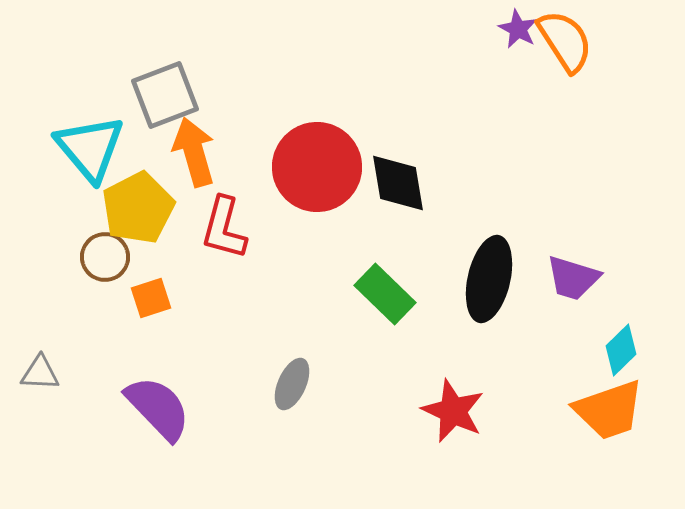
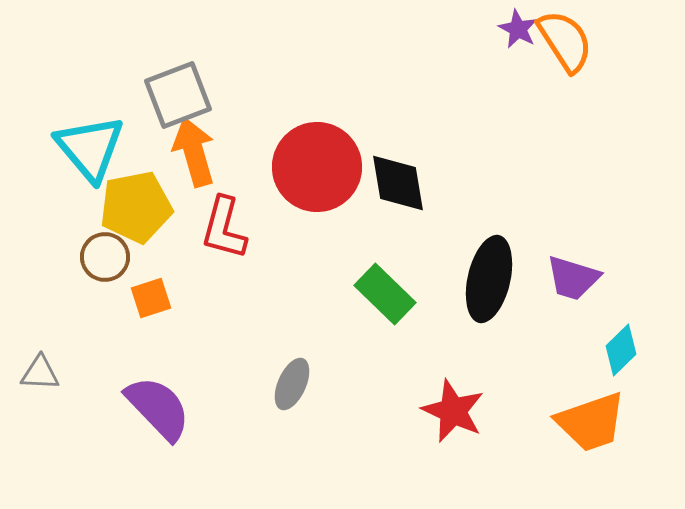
gray square: moved 13 px right
yellow pentagon: moved 2 px left, 1 px up; rotated 16 degrees clockwise
orange trapezoid: moved 18 px left, 12 px down
